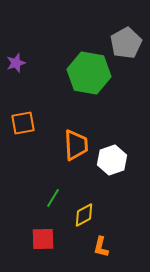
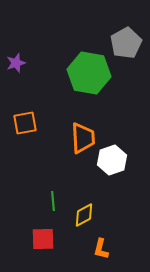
orange square: moved 2 px right
orange trapezoid: moved 7 px right, 7 px up
green line: moved 3 px down; rotated 36 degrees counterclockwise
orange L-shape: moved 2 px down
